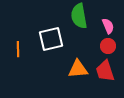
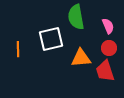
green semicircle: moved 3 px left, 1 px down
red circle: moved 1 px right, 2 px down
orange triangle: moved 3 px right, 11 px up
